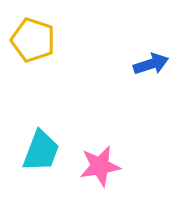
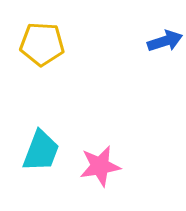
yellow pentagon: moved 9 px right, 4 px down; rotated 15 degrees counterclockwise
blue arrow: moved 14 px right, 23 px up
